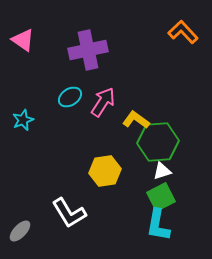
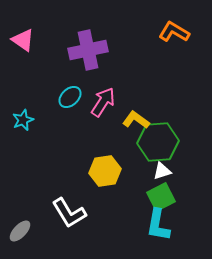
orange L-shape: moved 9 px left; rotated 16 degrees counterclockwise
cyan ellipse: rotated 10 degrees counterclockwise
